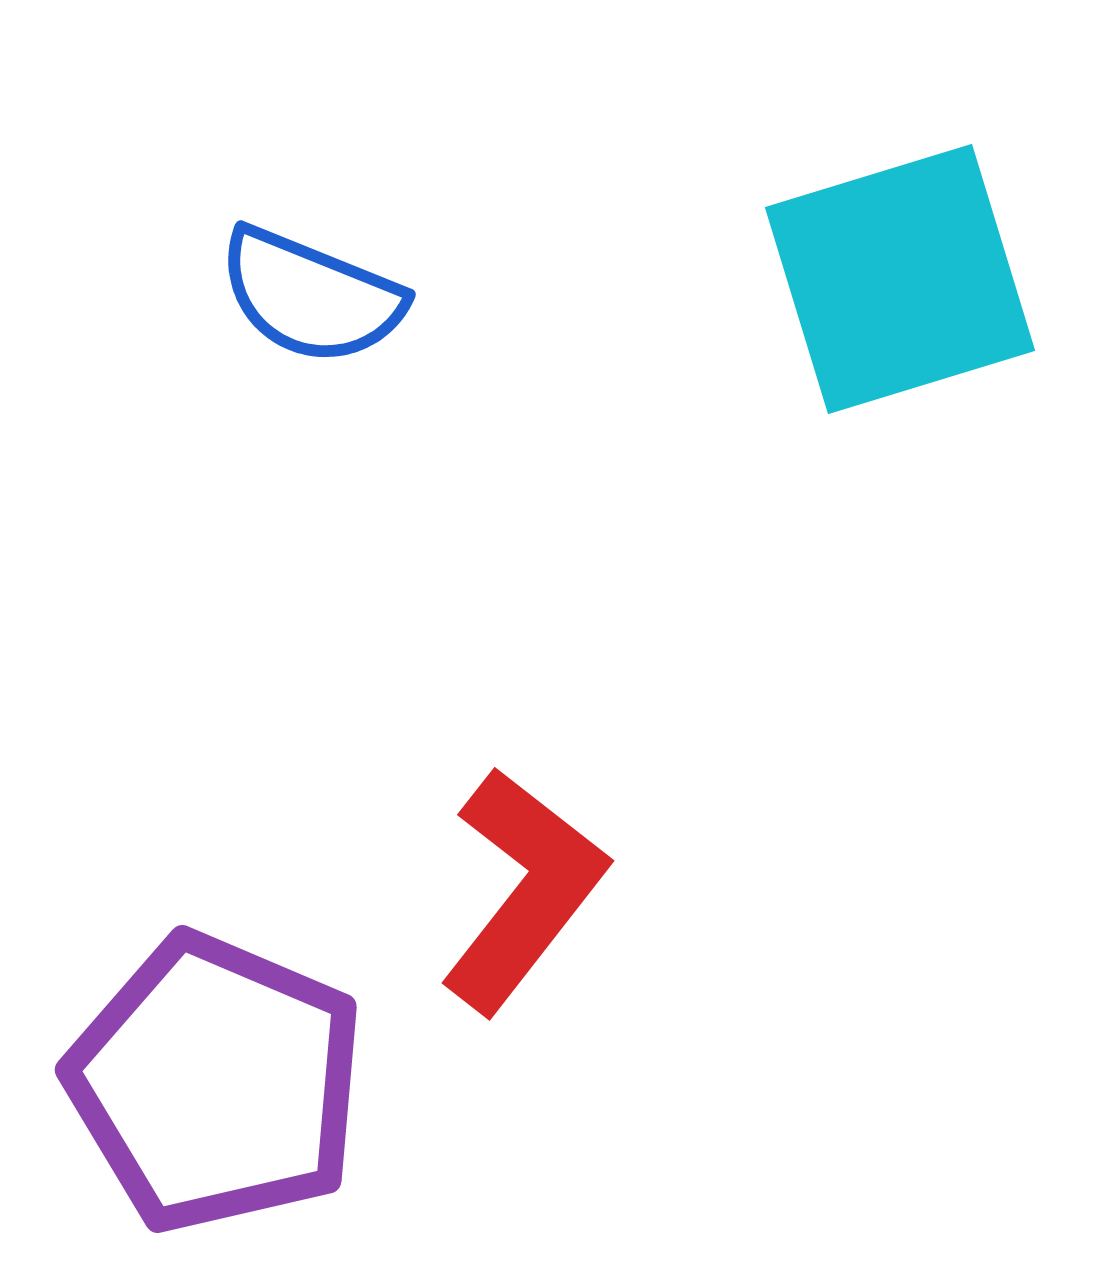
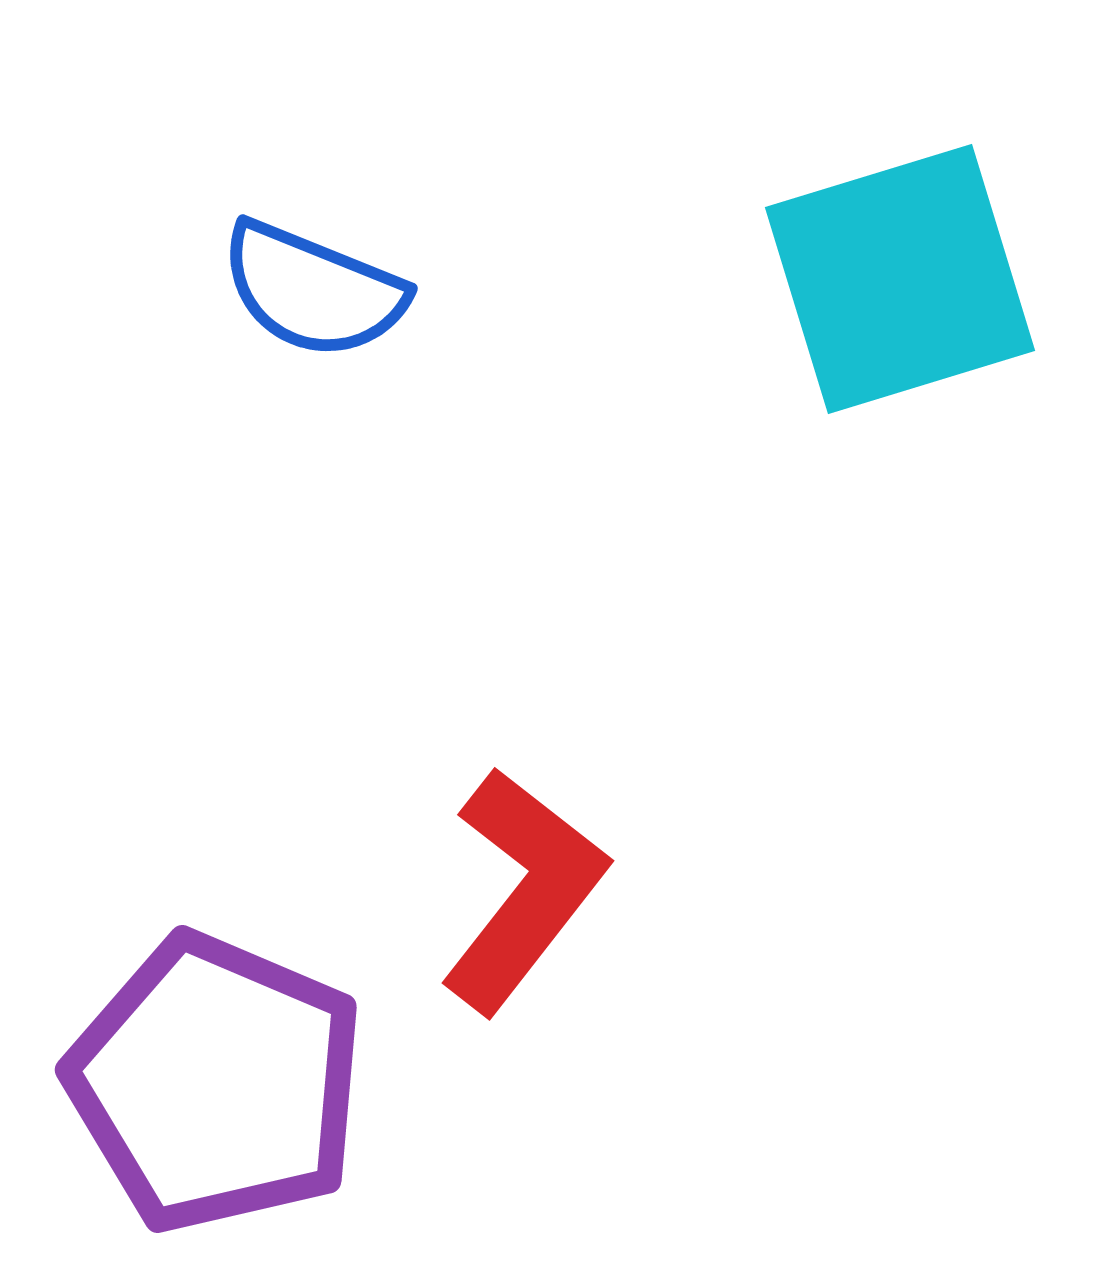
blue semicircle: moved 2 px right, 6 px up
